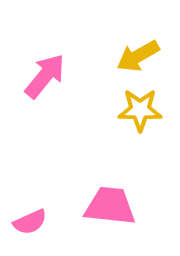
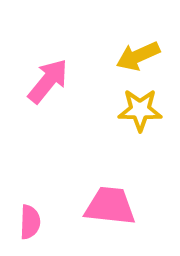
yellow arrow: rotated 6 degrees clockwise
pink arrow: moved 3 px right, 5 px down
pink semicircle: rotated 64 degrees counterclockwise
